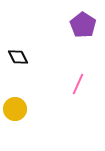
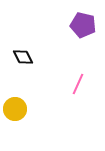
purple pentagon: rotated 20 degrees counterclockwise
black diamond: moved 5 px right
